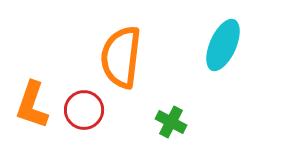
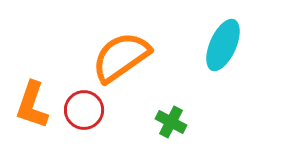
orange semicircle: rotated 48 degrees clockwise
